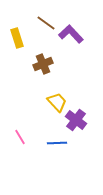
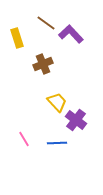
pink line: moved 4 px right, 2 px down
